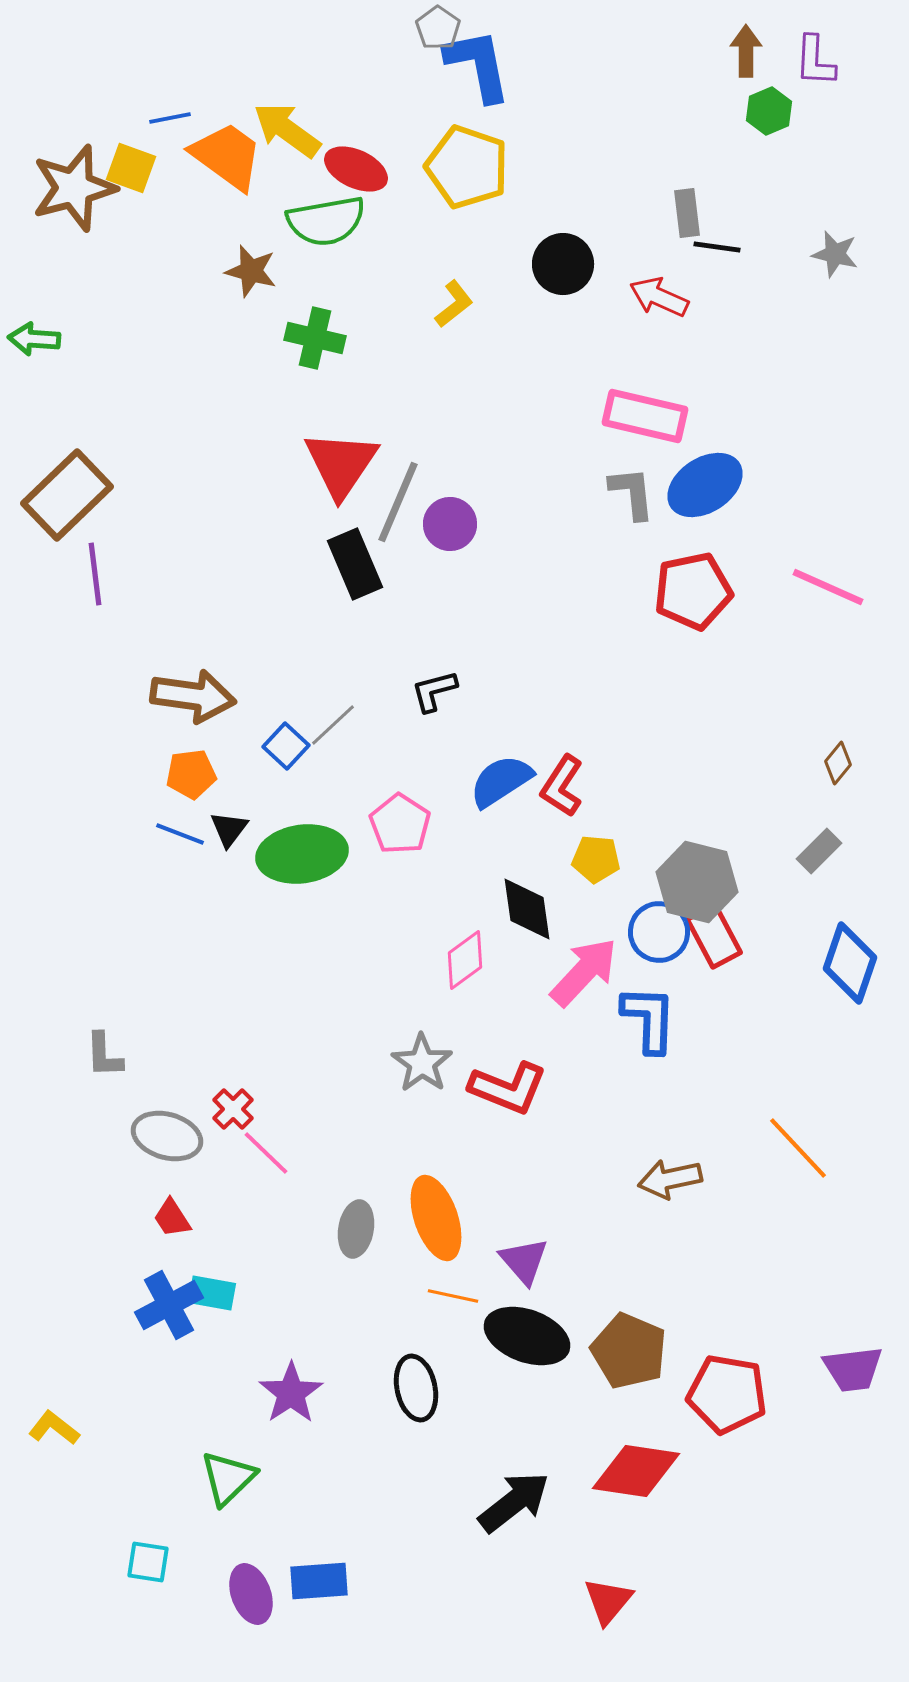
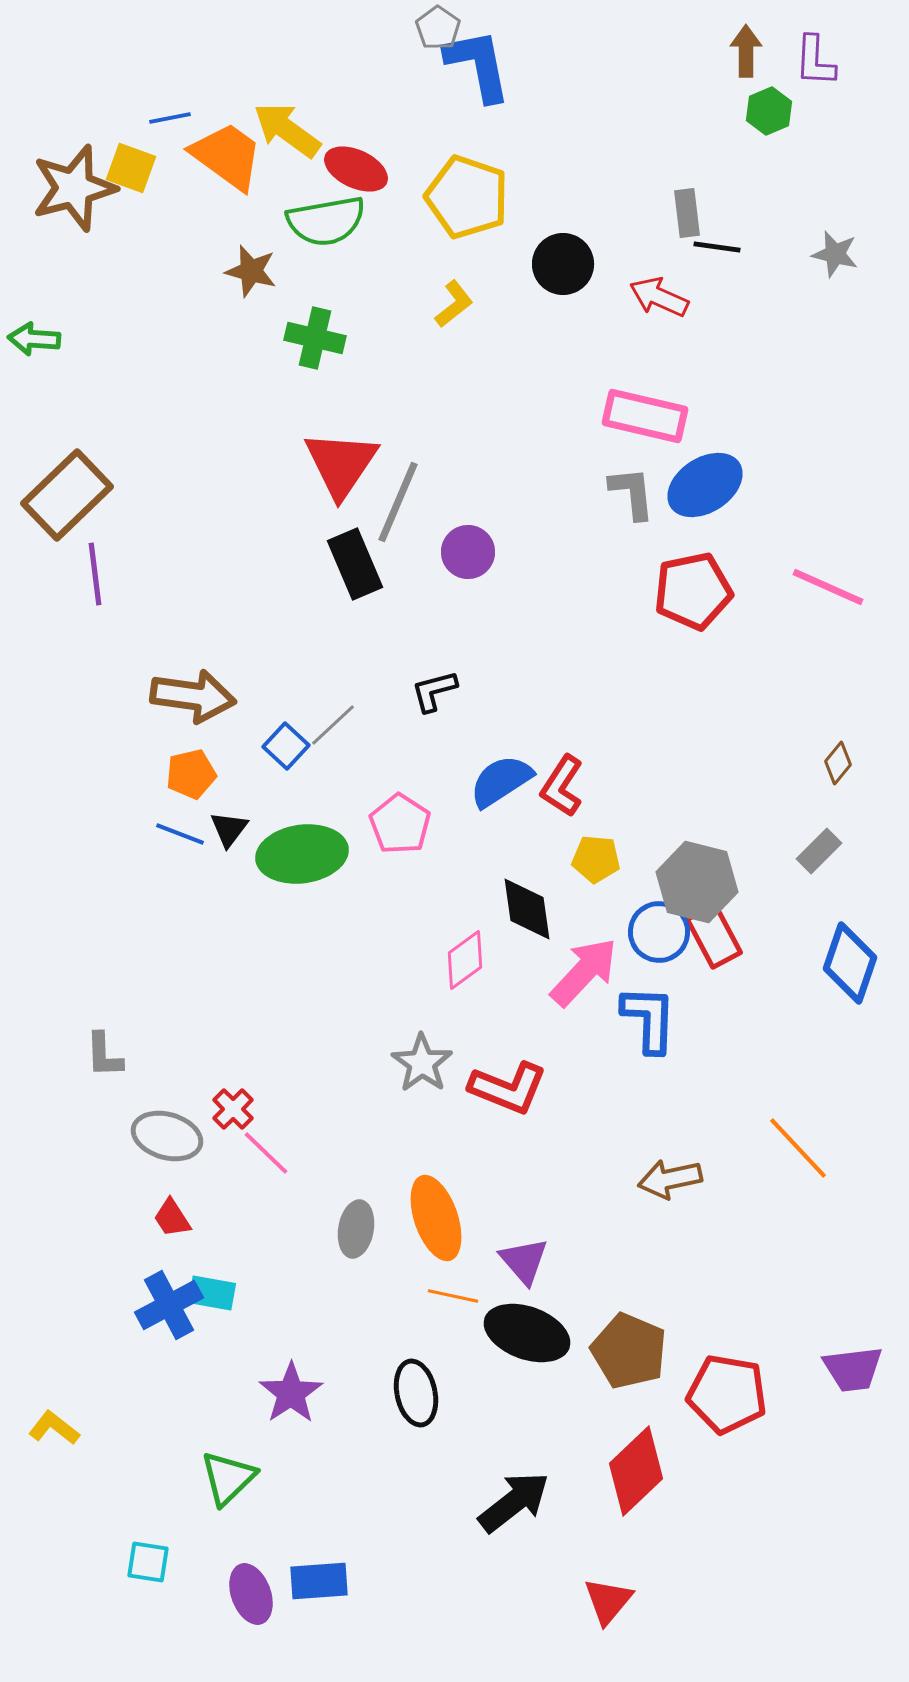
yellow pentagon at (467, 167): moved 30 px down
purple circle at (450, 524): moved 18 px right, 28 px down
orange pentagon at (191, 774): rotated 6 degrees counterclockwise
black ellipse at (527, 1336): moved 3 px up
black ellipse at (416, 1388): moved 5 px down
red diamond at (636, 1471): rotated 52 degrees counterclockwise
